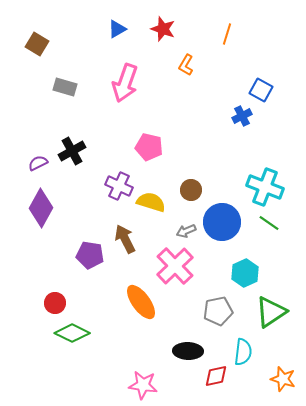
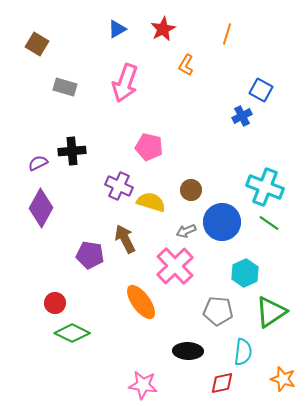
red star: rotated 25 degrees clockwise
black cross: rotated 24 degrees clockwise
gray pentagon: rotated 16 degrees clockwise
red diamond: moved 6 px right, 7 px down
